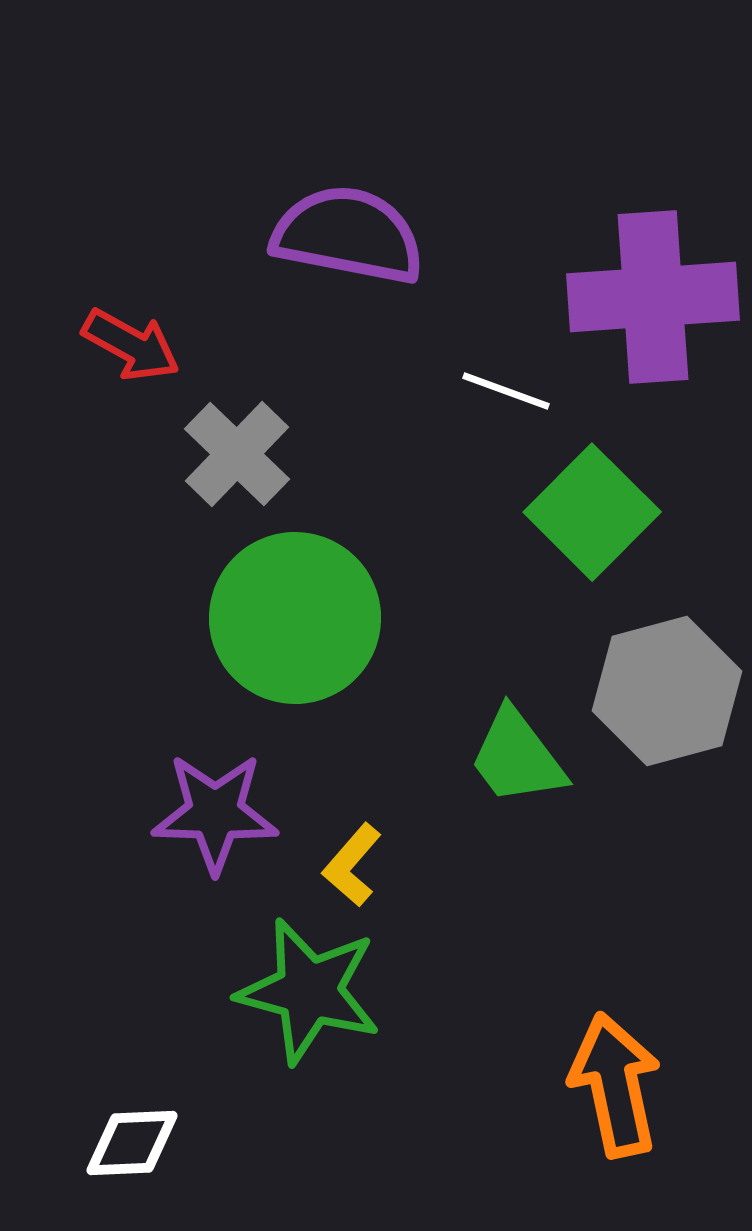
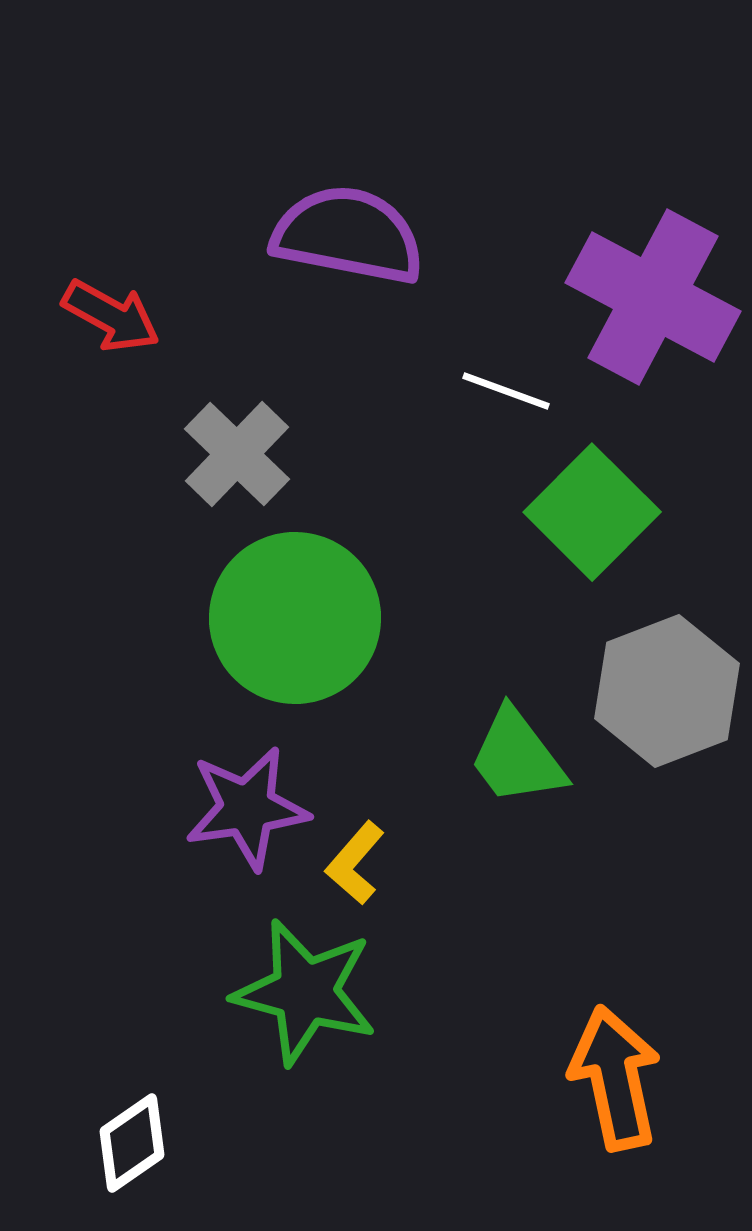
purple cross: rotated 32 degrees clockwise
red arrow: moved 20 px left, 29 px up
gray hexagon: rotated 6 degrees counterclockwise
purple star: moved 32 px right, 5 px up; rotated 10 degrees counterclockwise
yellow L-shape: moved 3 px right, 2 px up
green star: moved 4 px left, 1 px down
orange arrow: moved 7 px up
white diamond: rotated 32 degrees counterclockwise
